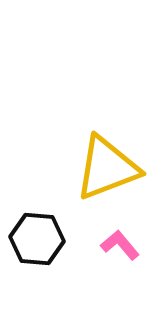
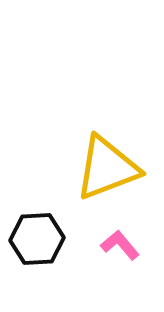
black hexagon: rotated 8 degrees counterclockwise
